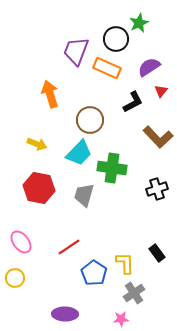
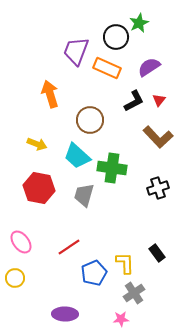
black circle: moved 2 px up
red triangle: moved 2 px left, 9 px down
black L-shape: moved 1 px right, 1 px up
cyan trapezoid: moved 2 px left, 3 px down; rotated 88 degrees clockwise
black cross: moved 1 px right, 1 px up
blue pentagon: rotated 15 degrees clockwise
